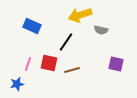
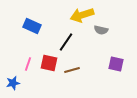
yellow arrow: moved 2 px right
blue star: moved 4 px left, 1 px up
